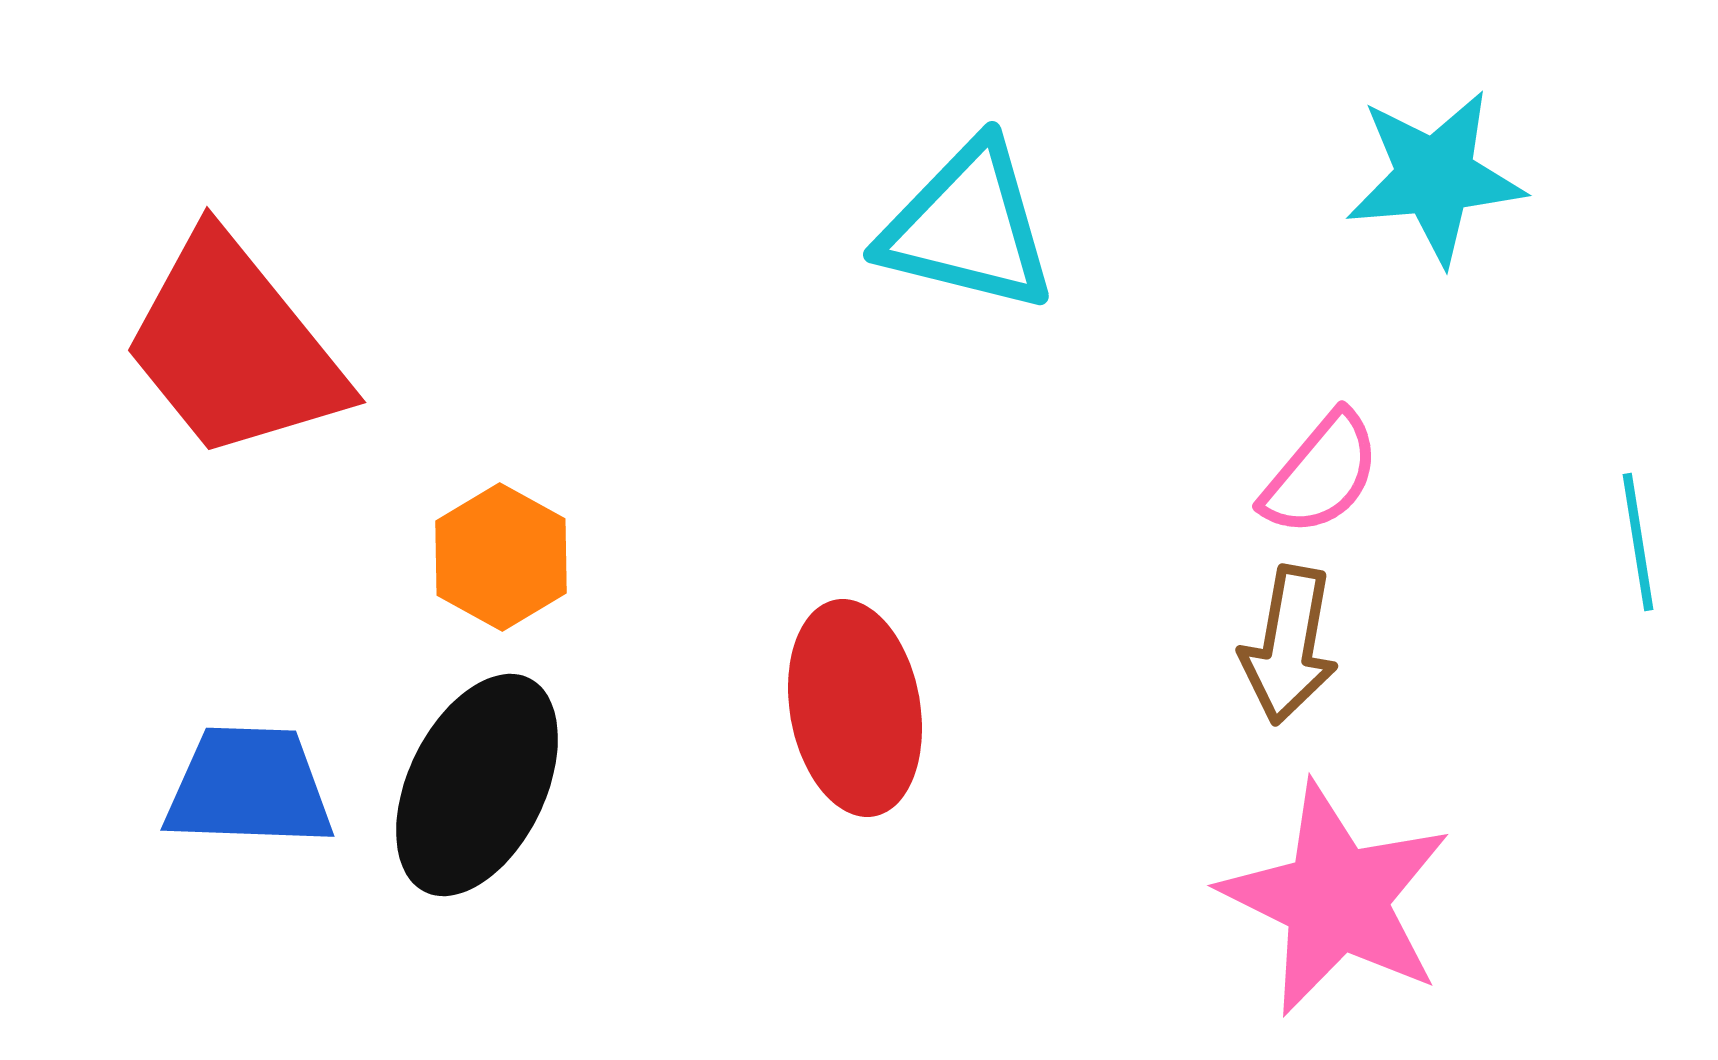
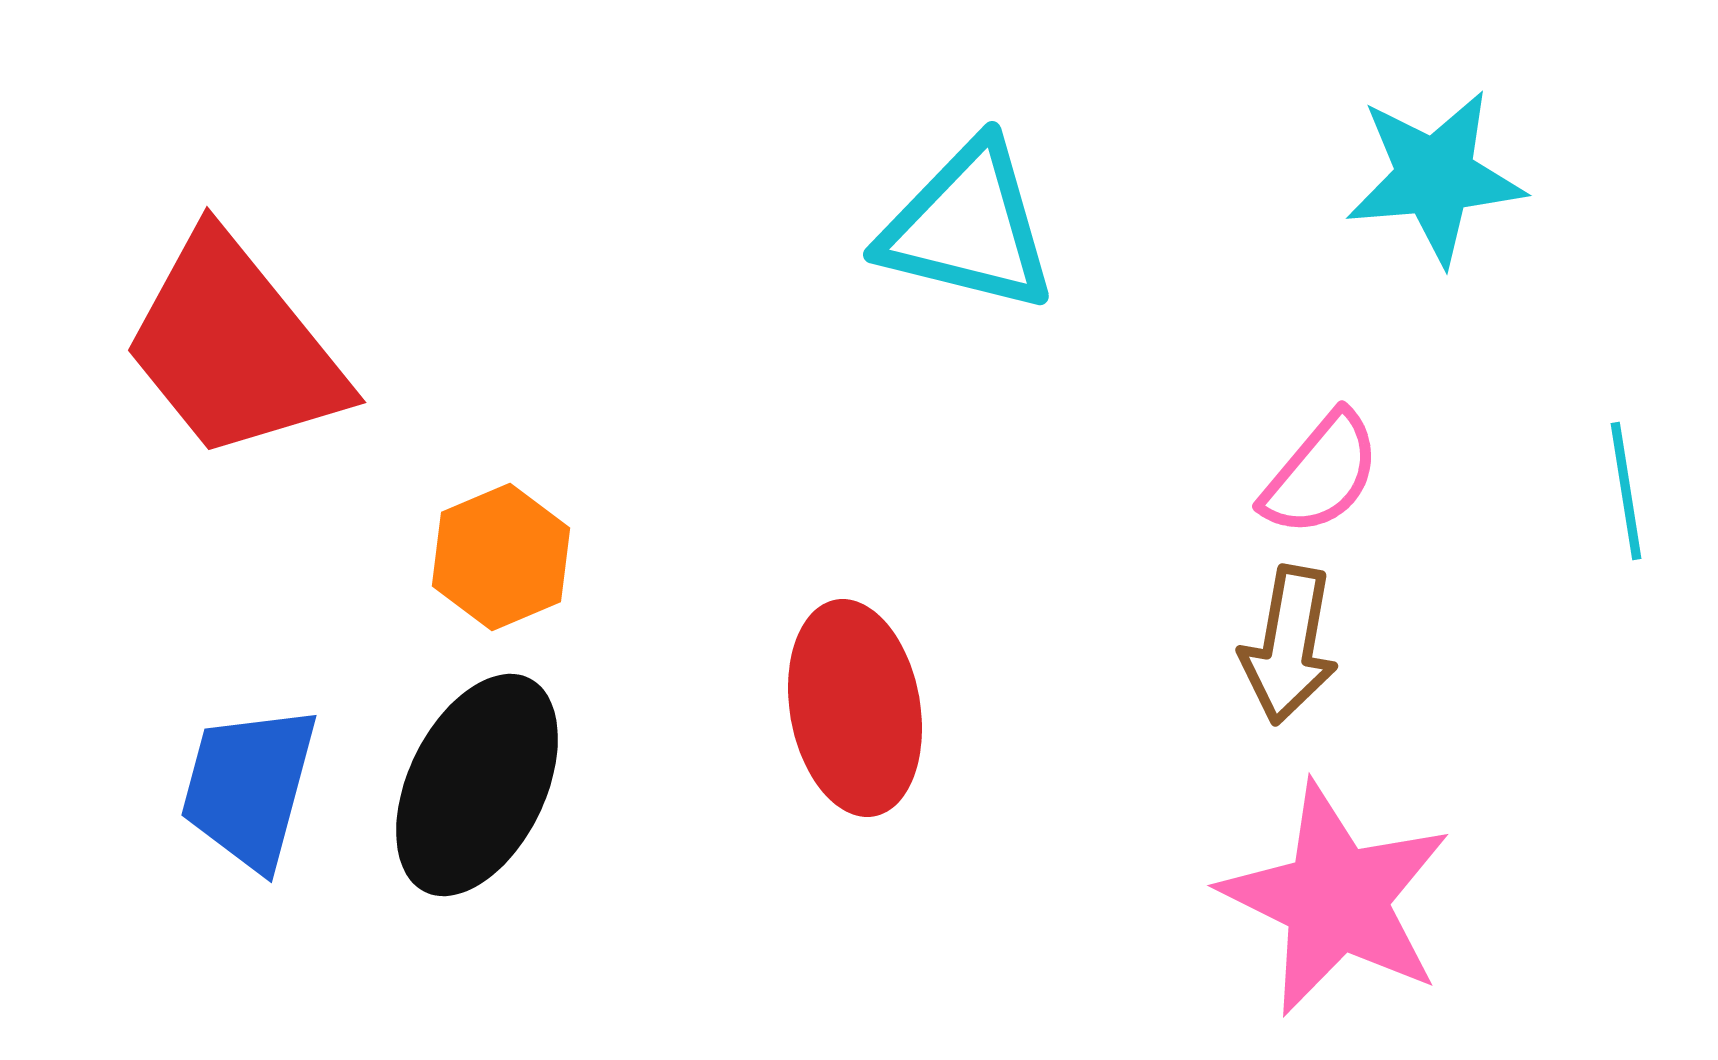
cyan line: moved 12 px left, 51 px up
orange hexagon: rotated 8 degrees clockwise
blue trapezoid: rotated 77 degrees counterclockwise
